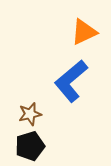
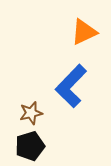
blue L-shape: moved 5 px down; rotated 6 degrees counterclockwise
brown star: moved 1 px right, 1 px up
